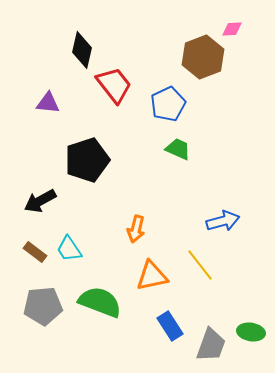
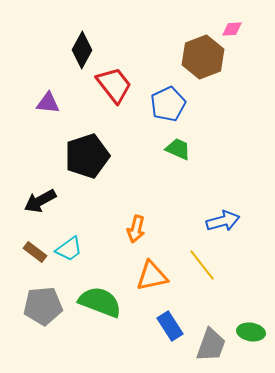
black diamond: rotated 15 degrees clockwise
black pentagon: moved 4 px up
cyan trapezoid: rotated 92 degrees counterclockwise
yellow line: moved 2 px right
